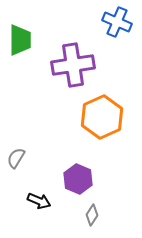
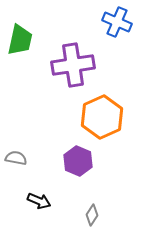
green trapezoid: rotated 12 degrees clockwise
gray semicircle: rotated 70 degrees clockwise
purple hexagon: moved 18 px up
